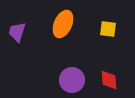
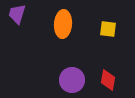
orange ellipse: rotated 20 degrees counterclockwise
purple trapezoid: moved 18 px up
red diamond: moved 1 px left; rotated 15 degrees clockwise
